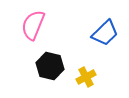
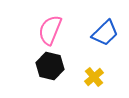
pink semicircle: moved 17 px right, 5 px down
yellow cross: moved 8 px right; rotated 12 degrees counterclockwise
